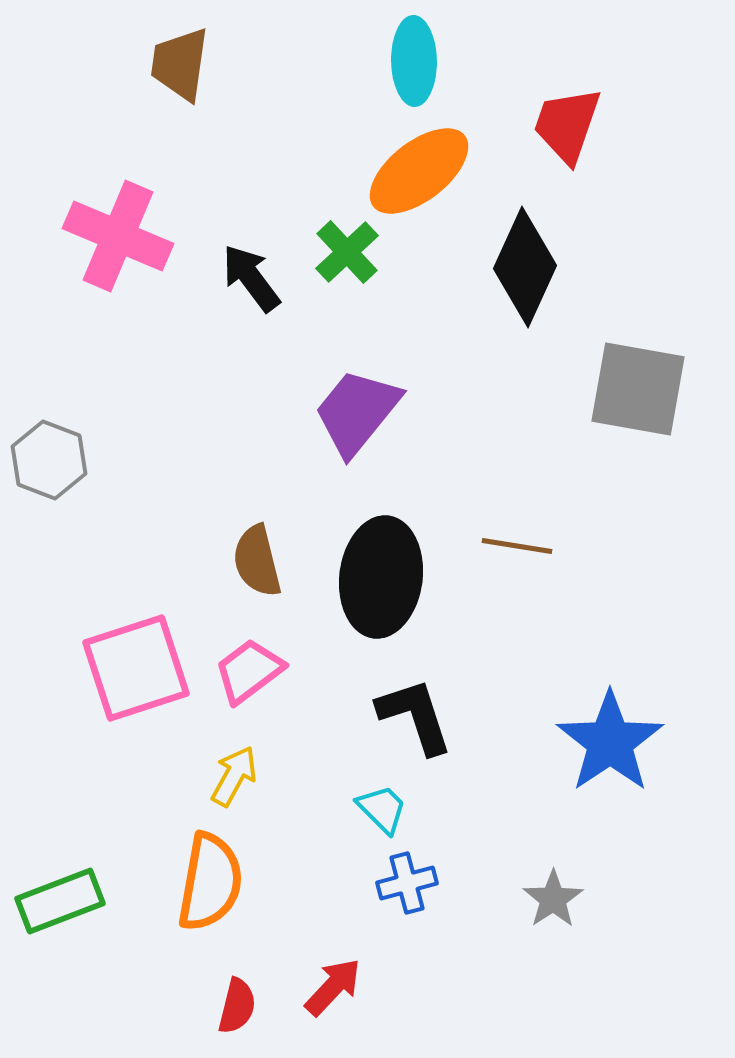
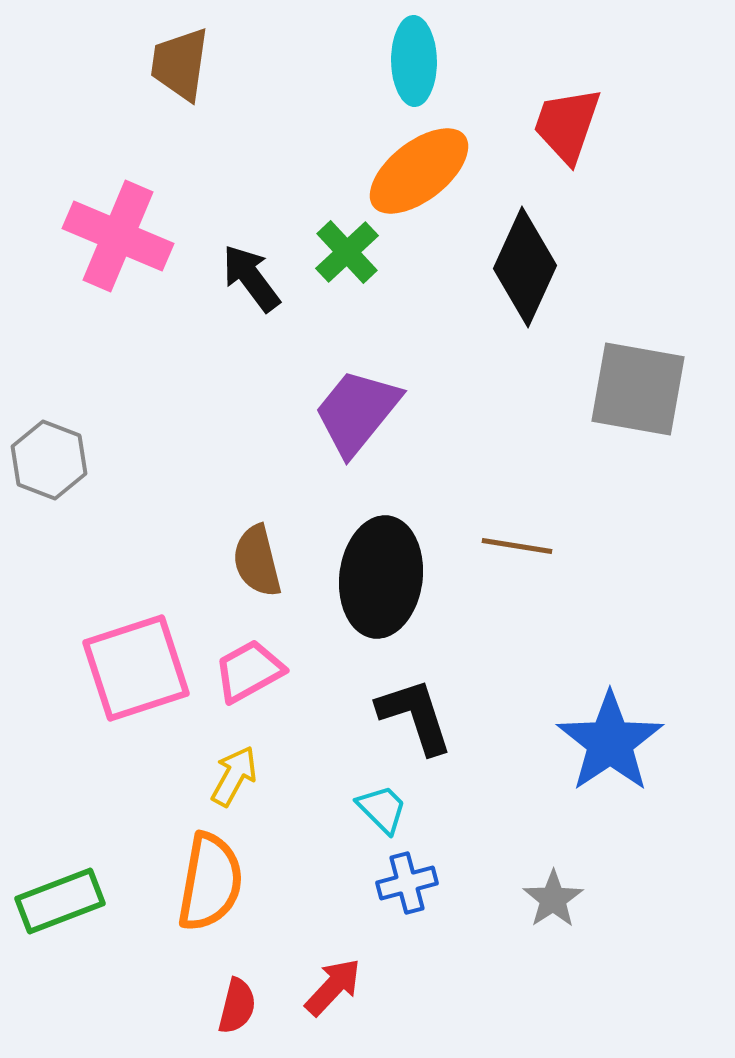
pink trapezoid: rotated 8 degrees clockwise
